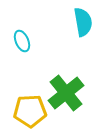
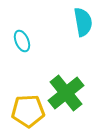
yellow pentagon: moved 2 px left
